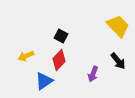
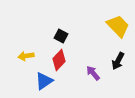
yellow arrow: rotated 14 degrees clockwise
black arrow: rotated 66 degrees clockwise
purple arrow: moved 1 px up; rotated 119 degrees clockwise
